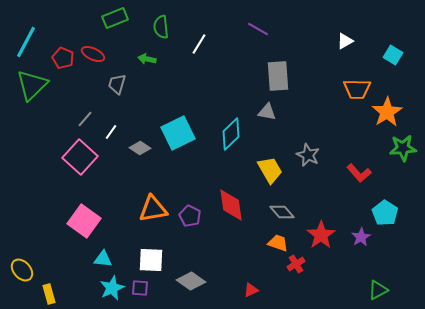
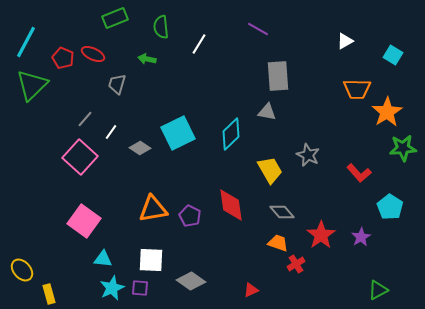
cyan pentagon at (385, 213): moved 5 px right, 6 px up
